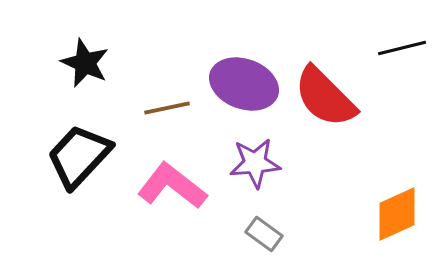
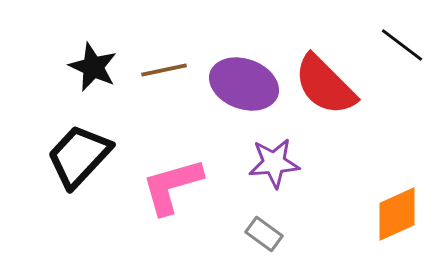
black line: moved 3 px up; rotated 51 degrees clockwise
black star: moved 8 px right, 4 px down
red semicircle: moved 12 px up
brown line: moved 3 px left, 38 px up
purple star: moved 19 px right
pink L-shape: rotated 54 degrees counterclockwise
